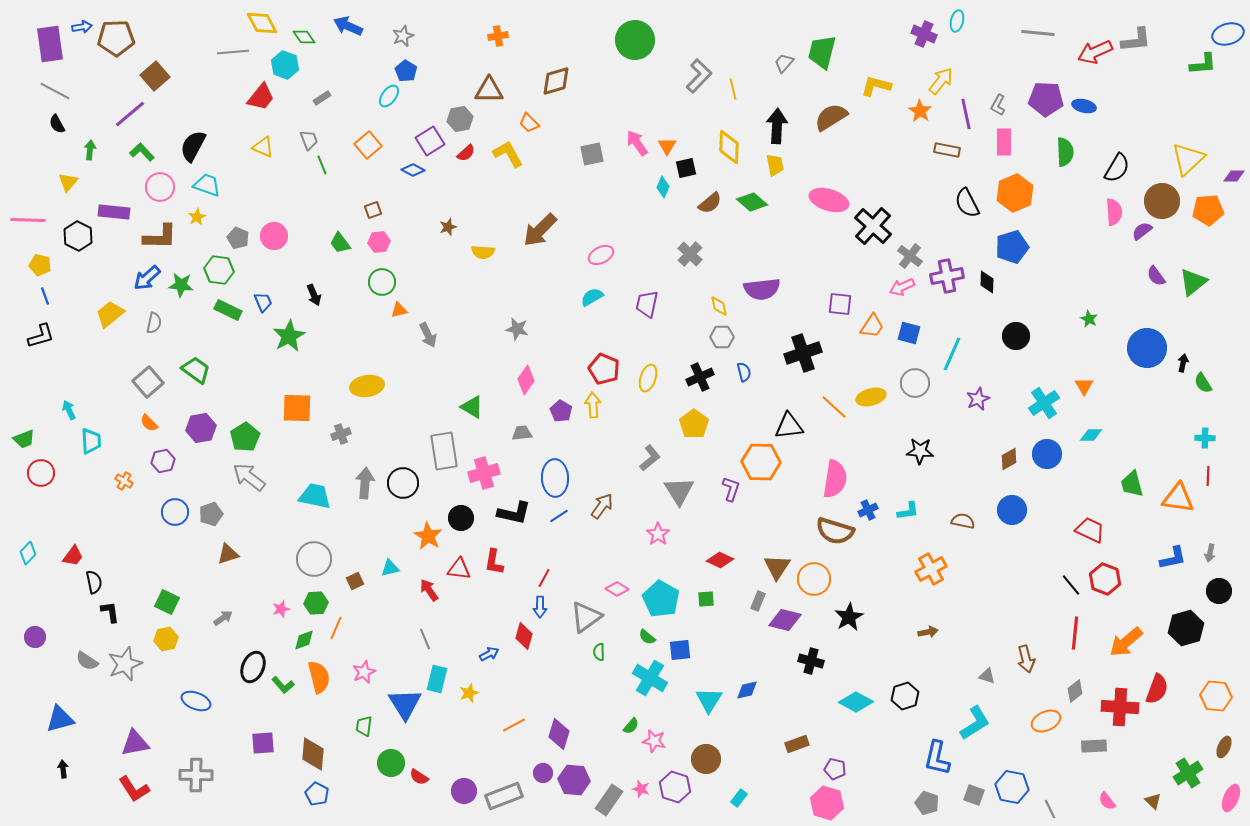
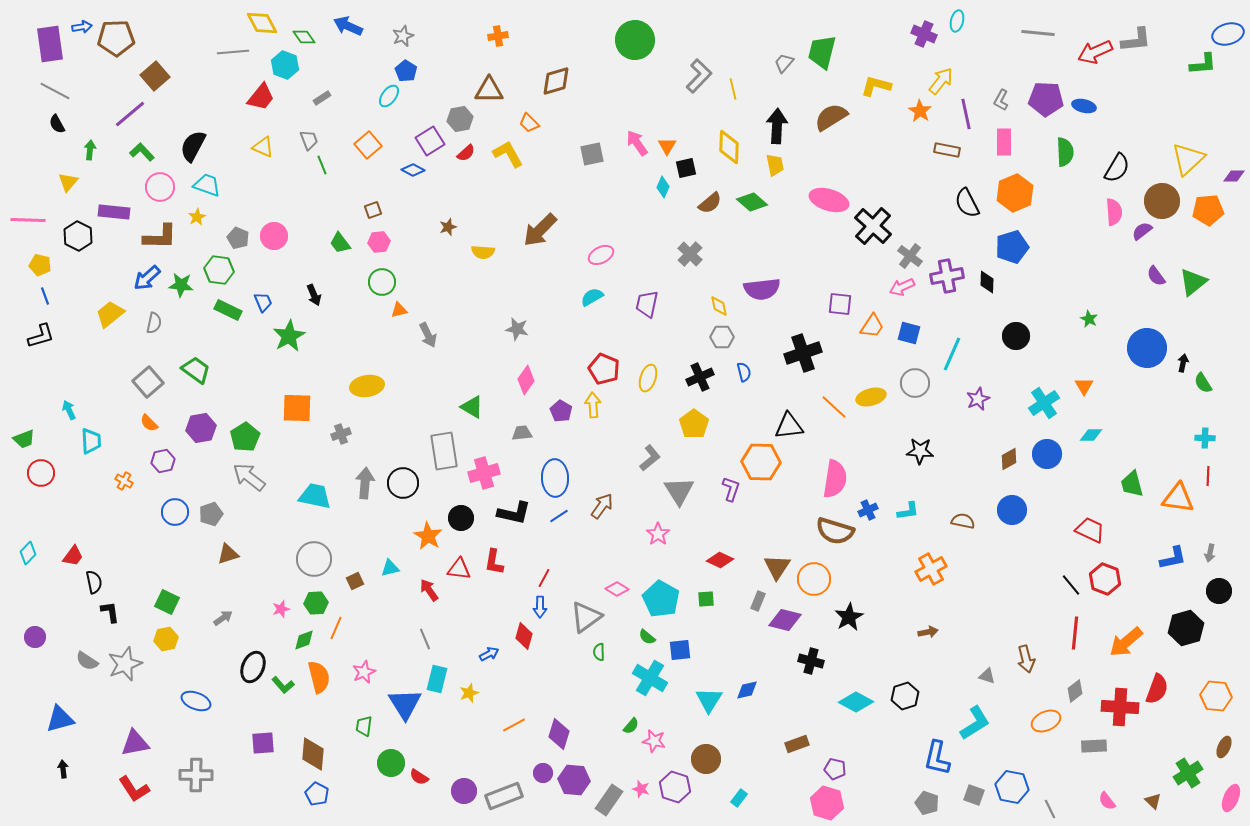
gray L-shape at (998, 105): moved 3 px right, 5 px up
